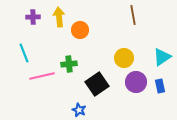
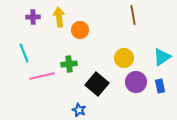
black square: rotated 15 degrees counterclockwise
